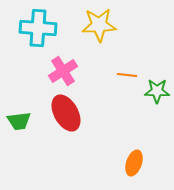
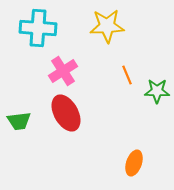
yellow star: moved 8 px right, 1 px down
orange line: rotated 60 degrees clockwise
